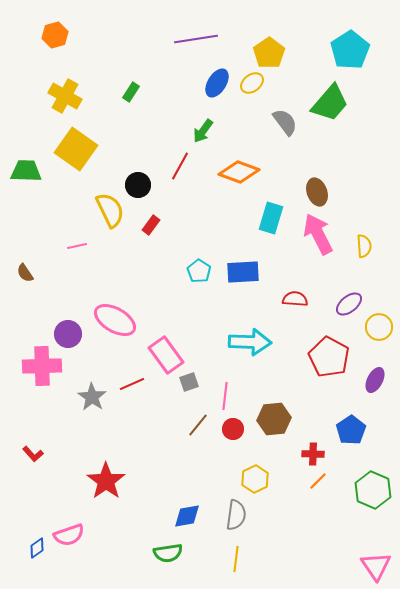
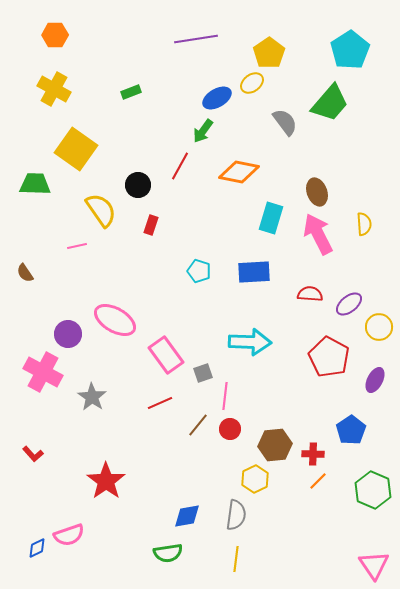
orange hexagon at (55, 35): rotated 15 degrees clockwise
blue ellipse at (217, 83): moved 15 px down; rotated 28 degrees clockwise
green rectangle at (131, 92): rotated 36 degrees clockwise
yellow cross at (65, 96): moved 11 px left, 7 px up
green trapezoid at (26, 171): moved 9 px right, 13 px down
orange diamond at (239, 172): rotated 9 degrees counterclockwise
yellow semicircle at (110, 210): moved 9 px left; rotated 9 degrees counterclockwise
red rectangle at (151, 225): rotated 18 degrees counterclockwise
yellow semicircle at (364, 246): moved 22 px up
cyan pentagon at (199, 271): rotated 15 degrees counterclockwise
blue rectangle at (243, 272): moved 11 px right
red semicircle at (295, 299): moved 15 px right, 5 px up
pink cross at (42, 366): moved 1 px right, 6 px down; rotated 30 degrees clockwise
gray square at (189, 382): moved 14 px right, 9 px up
red line at (132, 384): moved 28 px right, 19 px down
brown hexagon at (274, 419): moved 1 px right, 26 px down
red circle at (233, 429): moved 3 px left
blue diamond at (37, 548): rotated 10 degrees clockwise
pink triangle at (376, 566): moved 2 px left, 1 px up
